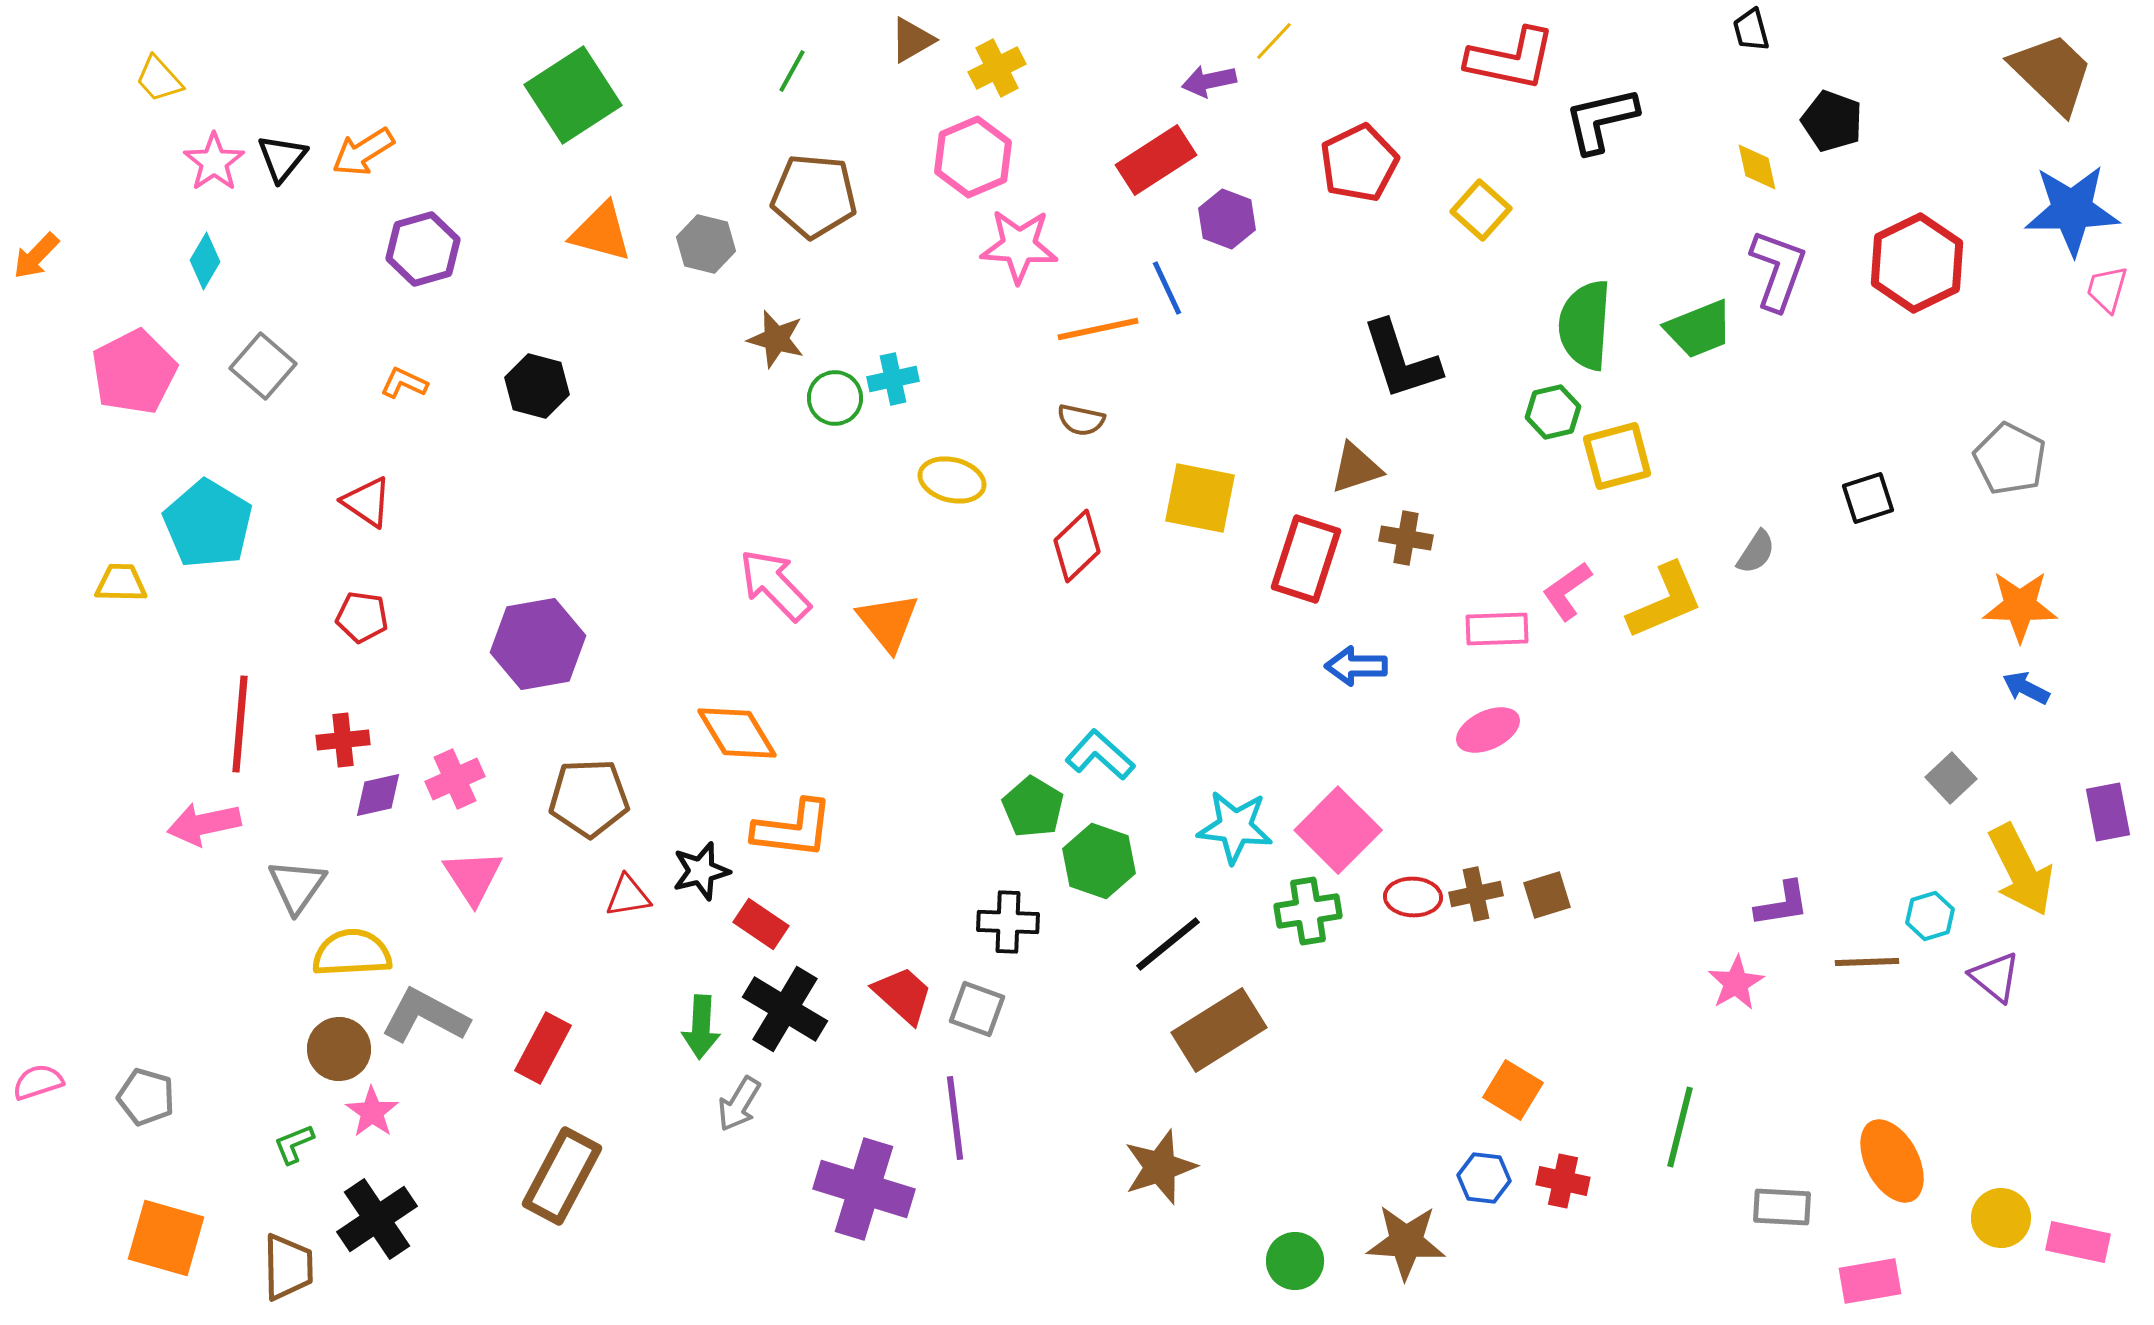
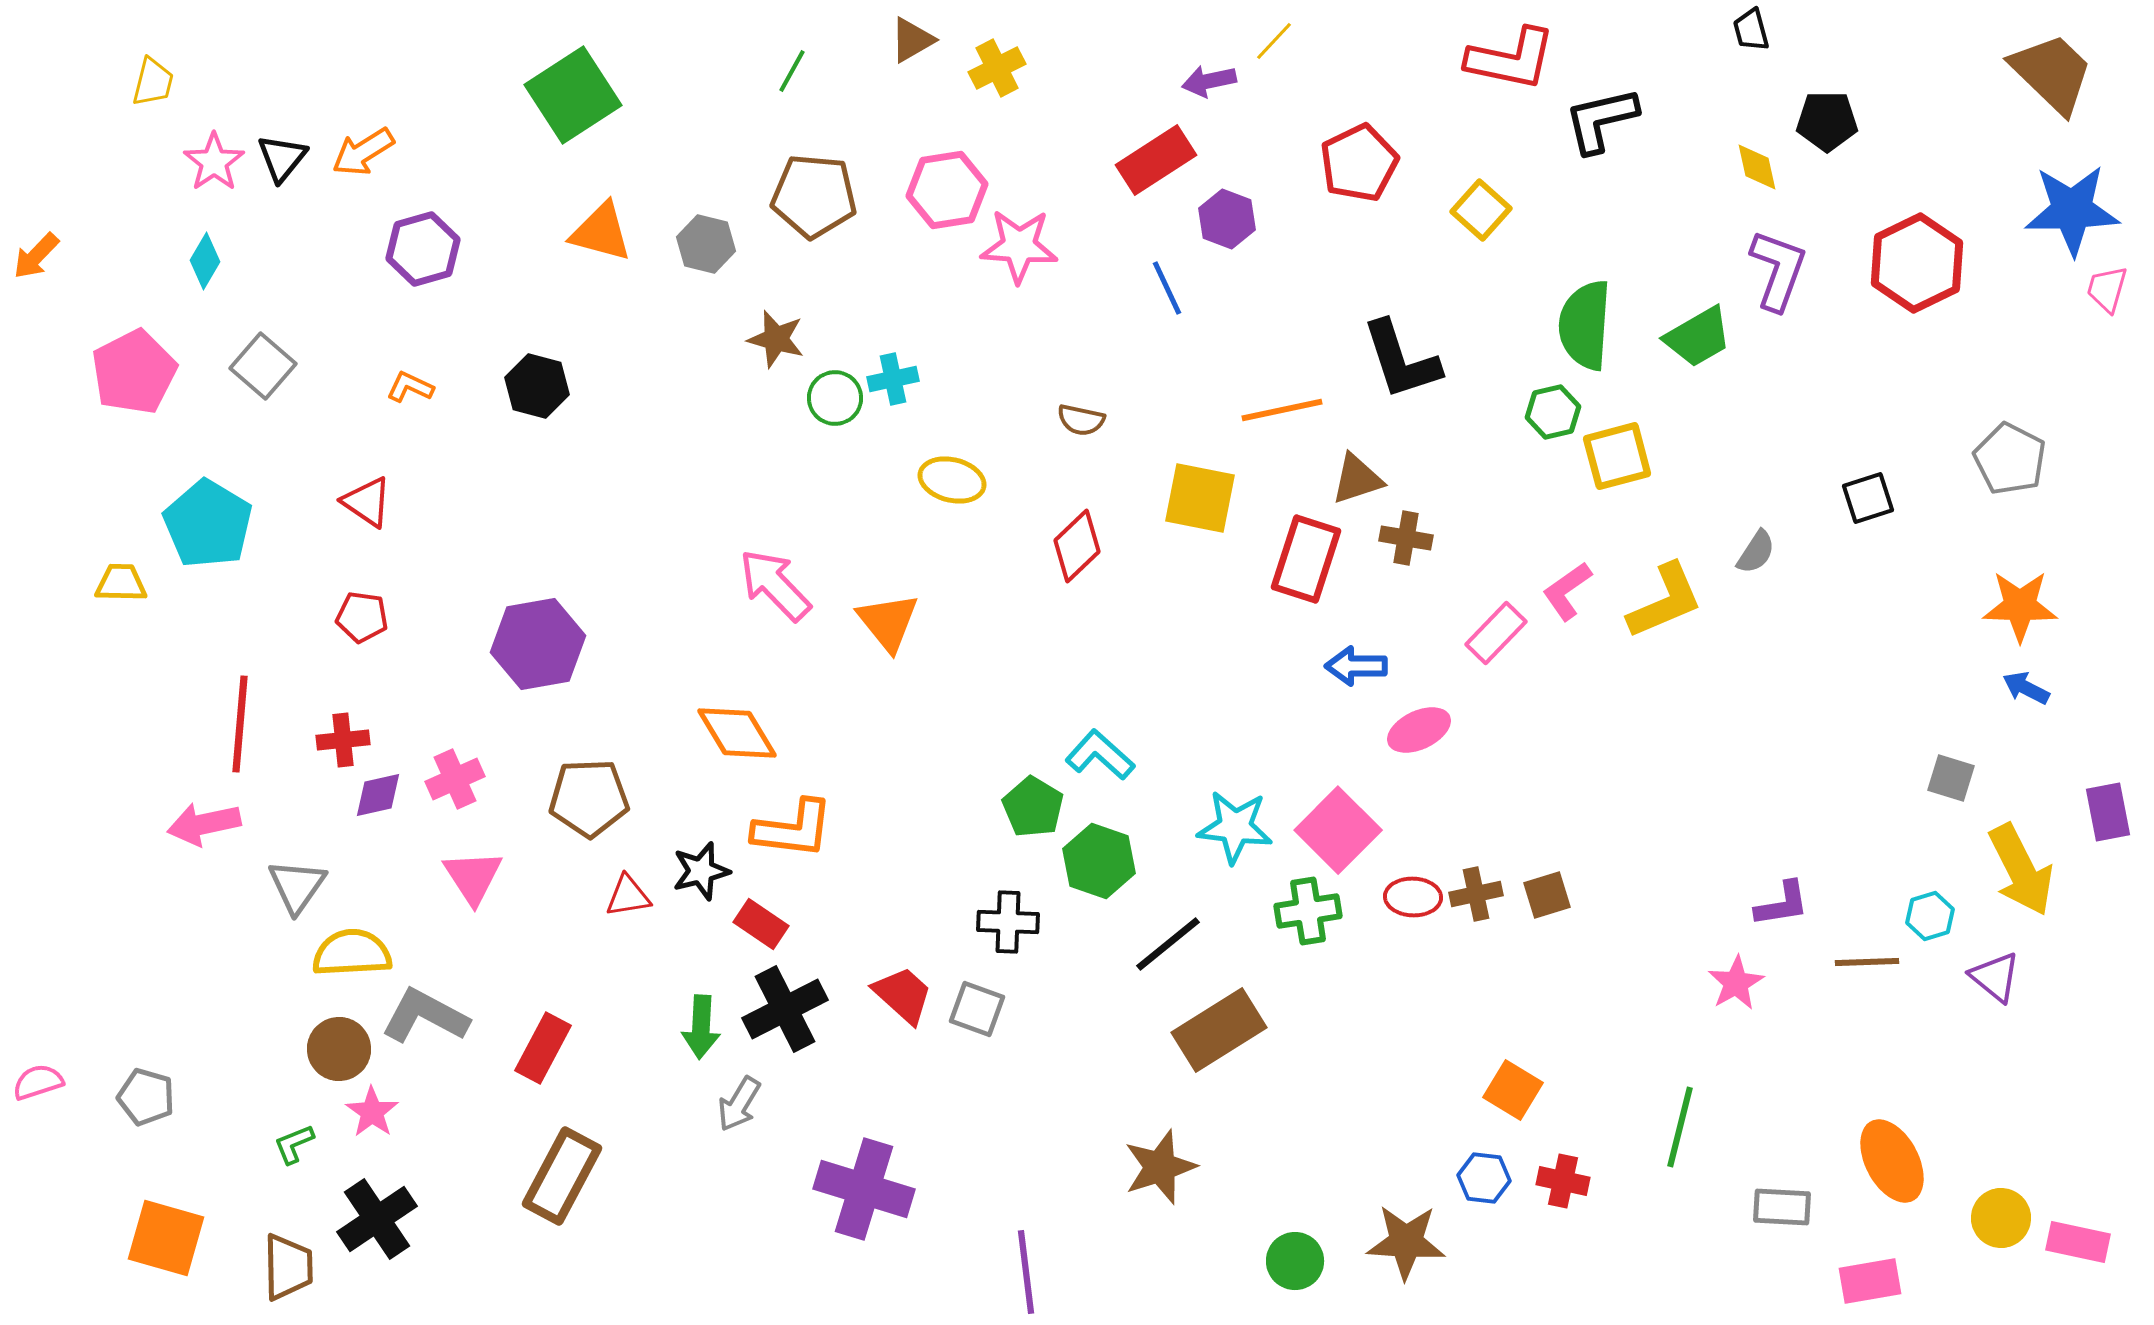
yellow trapezoid at (159, 79): moved 6 px left, 3 px down; rotated 124 degrees counterclockwise
black pentagon at (1832, 121): moved 5 px left; rotated 20 degrees counterclockwise
pink hexagon at (973, 157): moved 26 px left, 33 px down; rotated 14 degrees clockwise
orange line at (1098, 329): moved 184 px right, 81 px down
green trapezoid at (1699, 329): moved 1 px left, 8 px down; rotated 8 degrees counterclockwise
orange L-shape at (404, 383): moved 6 px right, 4 px down
brown triangle at (1356, 468): moved 1 px right, 11 px down
pink rectangle at (1497, 629): moved 1 px left, 4 px down; rotated 44 degrees counterclockwise
pink ellipse at (1488, 730): moved 69 px left
gray square at (1951, 778): rotated 30 degrees counterclockwise
black cross at (785, 1009): rotated 32 degrees clockwise
purple line at (955, 1118): moved 71 px right, 154 px down
